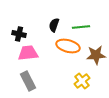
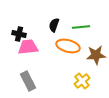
pink trapezoid: moved 6 px up
